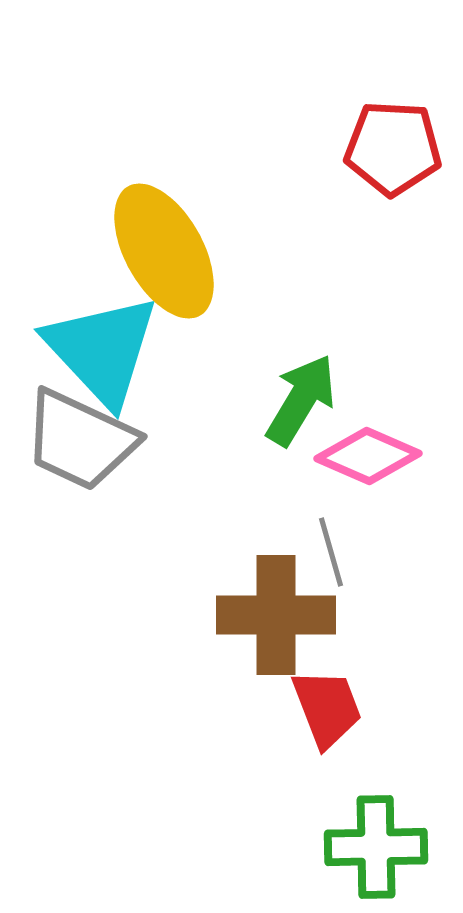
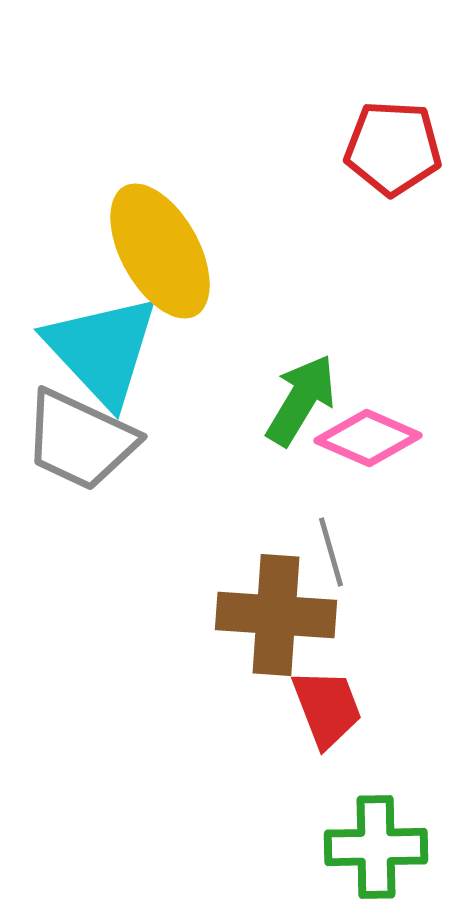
yellow ellipse: moved 4 px left
pink diamond: moved 18 px up
brown cross: rotated 4 degrees clockwise
